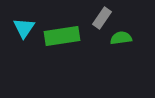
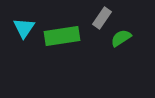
green semicircle: rotated 25 degrees counterclockwise
